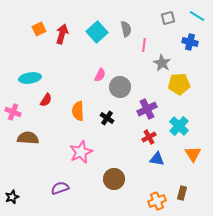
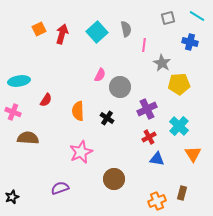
cyan ellipse: moved 11 px left, 3 px down
